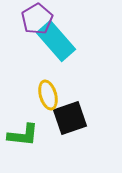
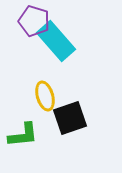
purple pentagon: moved 3 px left, 2 px down; rotated 24 degrees counterclockwise
yellow ellipse: moved 3 px left, 1 px down
green L-shape: rotated 12 degrees counterclockwise
